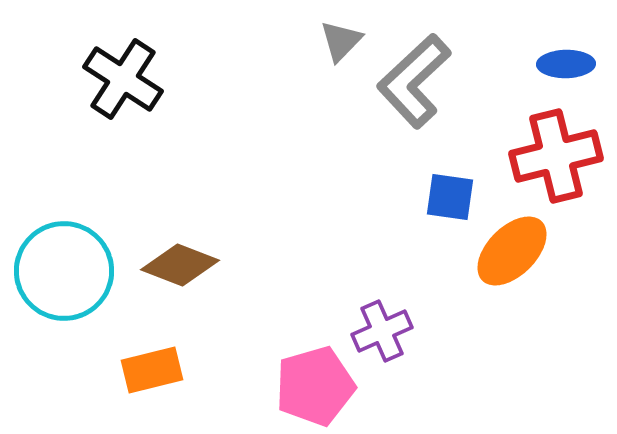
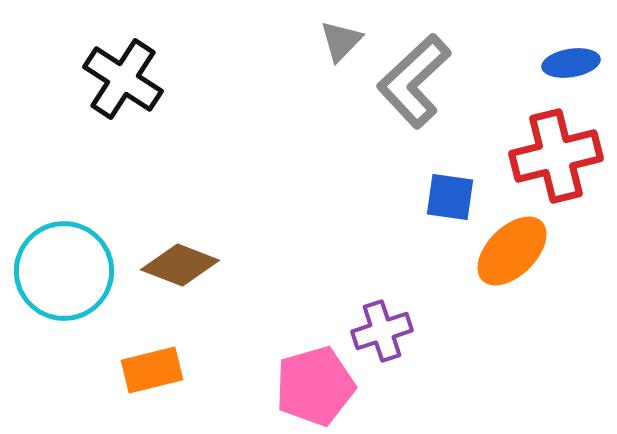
blue ellipse: moved 5 px right, 1 px up; rotated 8 degrees counterclockwise
purple cross: rotated 6 degrees clockwise
